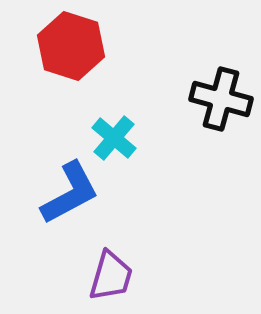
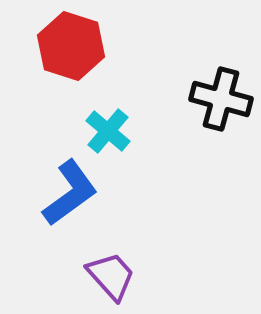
cyan cross: moved 6 px left, 7 px up
blue L-shape: rotated 8 degrees counterclockwise
purple trapezoid: rotated 58 degrees counterclockwise
